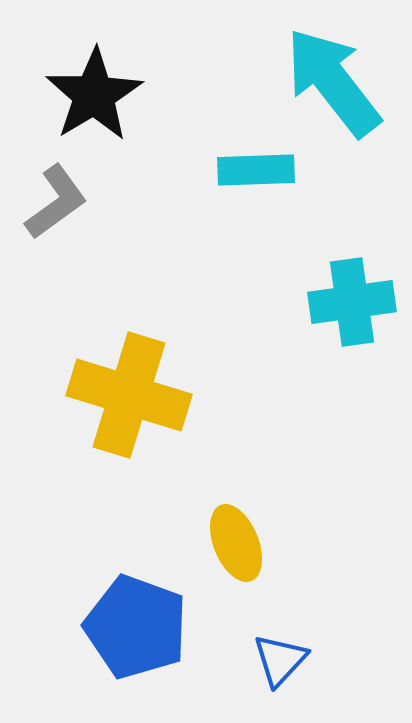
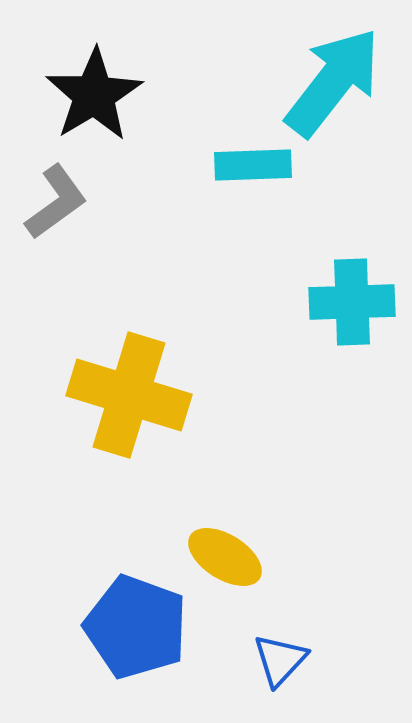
cyan arrow: rotated 76 degrees clockwise
cyan rectangle: moved 3 px left, 5 px up
cyan cross: rotated 6 degrees clockwise
yellow ellipse: moved 11 px left, 14 px down; rotated 36 degrees counterclockwise
